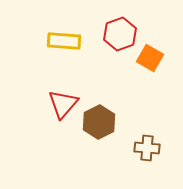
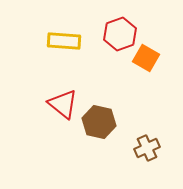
orange square: moved 4 px left
red triangle: rotated 32 degrees counterclockwise
brown hexagon: rotated 20 degrees counterclockwise
brown cross: rotated 30 degrees counterclockwise
